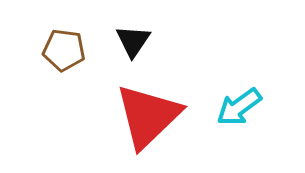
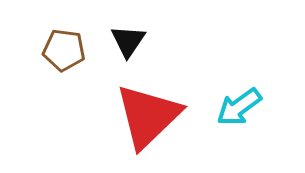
black triangle: moved 5 px left
